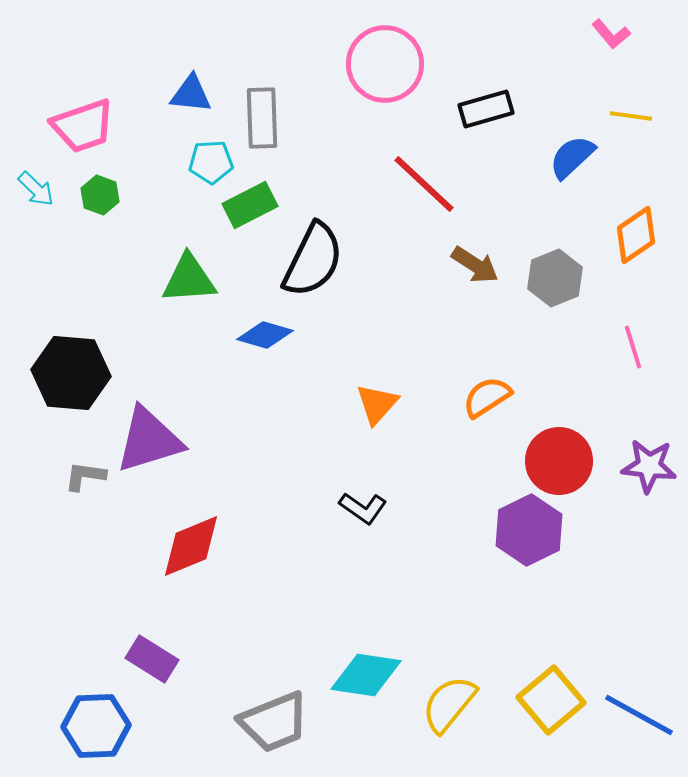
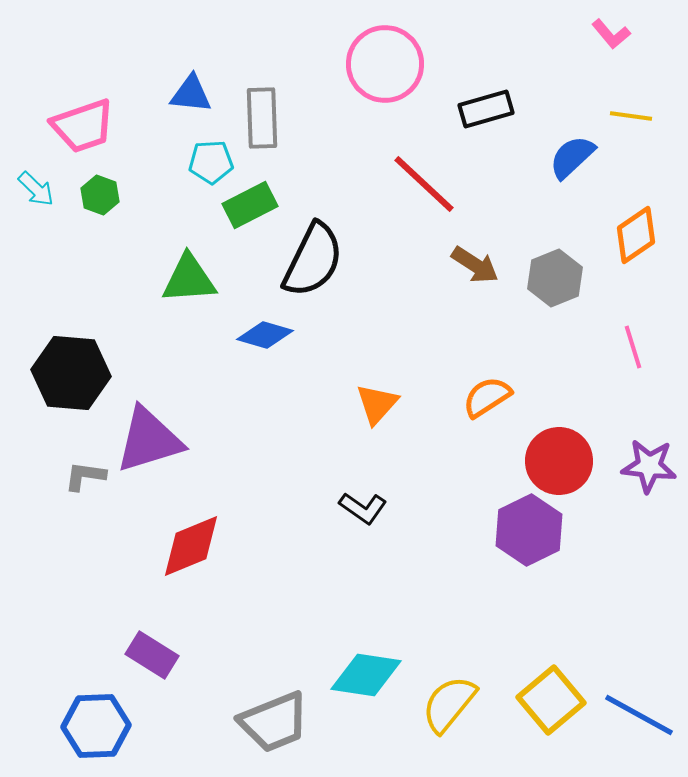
purple rectangle: moved 4 px up
